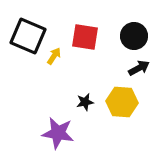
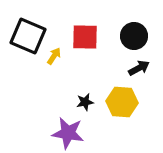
red square: rotated 8 degrees counterclockwise
purple star: moved 10 px right
